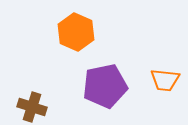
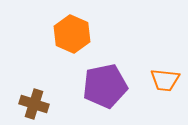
orange hexagon: moved 4 px left, 2 px down
brown cross: moved 2 px right, 3 px up
